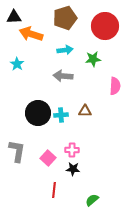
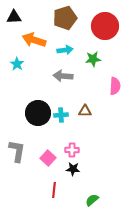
orange arrow: moved 3 px right, 6 px down
